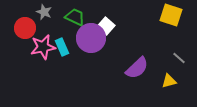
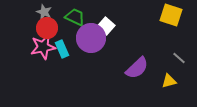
red circle: moved 22 px right
cyan rectangle: moved 2 px down
